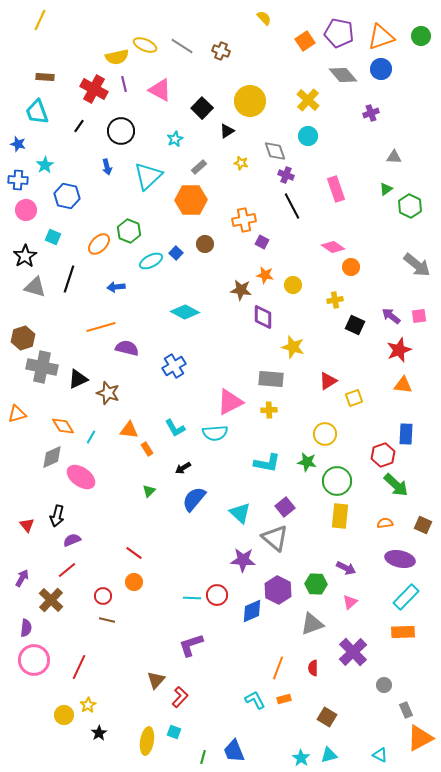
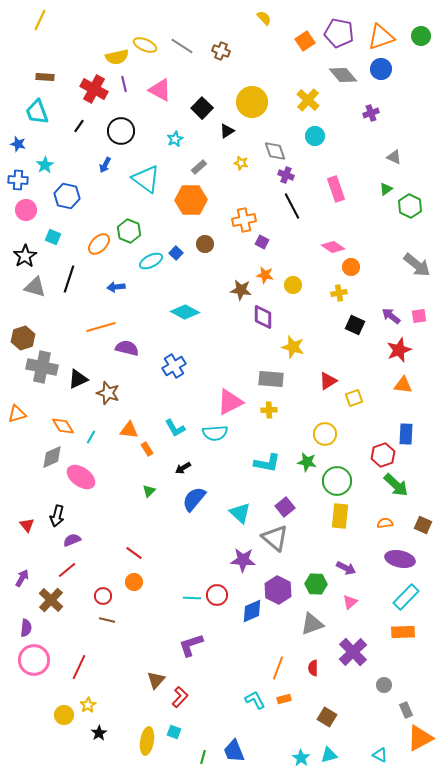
yellow circle at (250, 101): moved 2 px right, 1 px down
cyan circle at (308, 136): moved 7 px right
gray triangle at (394, 157): rotated 21 degrees clockwise
blue arrow at (107, 167): moved 2 px left, 2 px up; rotated 42 degrees clockwise
cyan triangle at (148, 176): moved 2 px left, 3 px down; rotated 40 degrees counterclockwise
yellow cross at (335, 300): moved 4 px right, 7 px up
